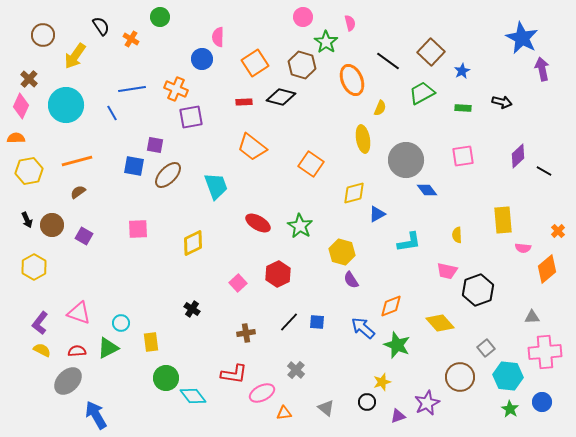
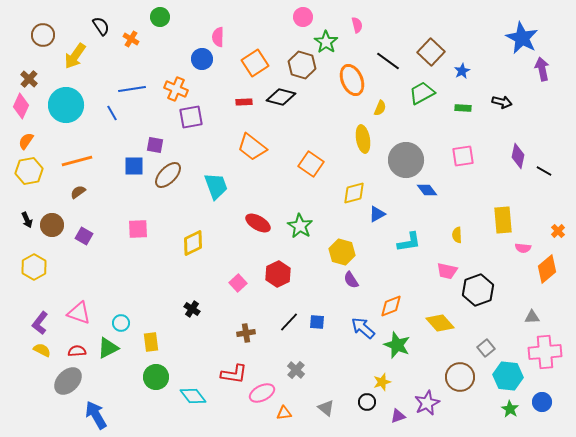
pink semicircle at (350, 23): moved 7 px right, 2 px down
orange semicircle at (16, 138): moved 10 px right, 3 px down; rotated 54 degrees counterclockwise
purple diamond at (518, 156): rotated 35 degrees counterclockwise
blue square at (134, 166): rotated 10 degrees counterclockwise
green circle at (166, 378): moved 10 px left, 1 px up
